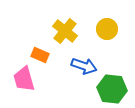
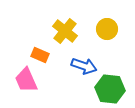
pink trapezoid: moved 2 px right, 1 px down; rotated 8 degrees counterclockwise
green hexagon: moved 2 px left
